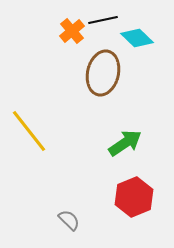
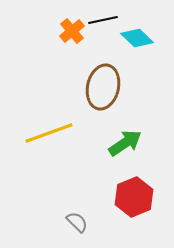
brown ellipse: moved 14 px down
yellow line: moved 20 px right, 2 px down; rotated 72 degrees counterclockwise
gray semicircle: moved 8 px right, 2 px down
